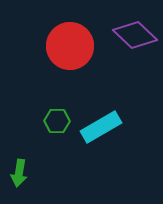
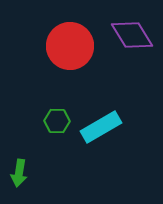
purple diamond: moved 3 px left; rotated 15 degrees clockwise
